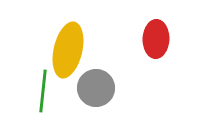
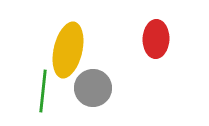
gray circle: moved 3 px left
